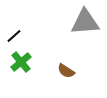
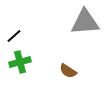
green cross: moved 1 px left; rotated 25 degrees clockwise
brown semicircle: moved 2 px right
